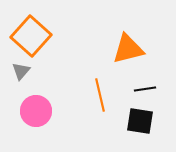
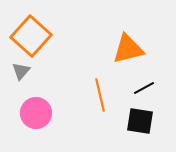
black line: moved 1 px left, 1 px up; rotated 20 degrees counterclockwise
pink circle: moved 2 px down
